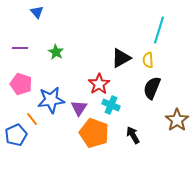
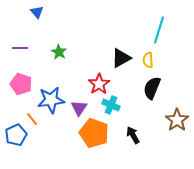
green star: moved 3 px right
